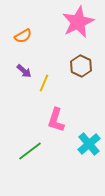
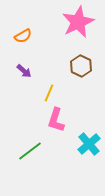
yellow line: moved 5 px right, 10 px down
